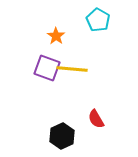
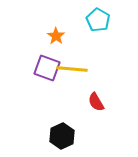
red semicircle: moved 17 px up
